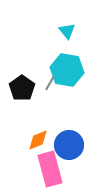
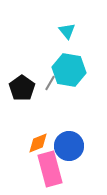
cyan hexagon: moved 2 px right
orange diamond: moved 3 px down
blue circle: moved 1 px down
